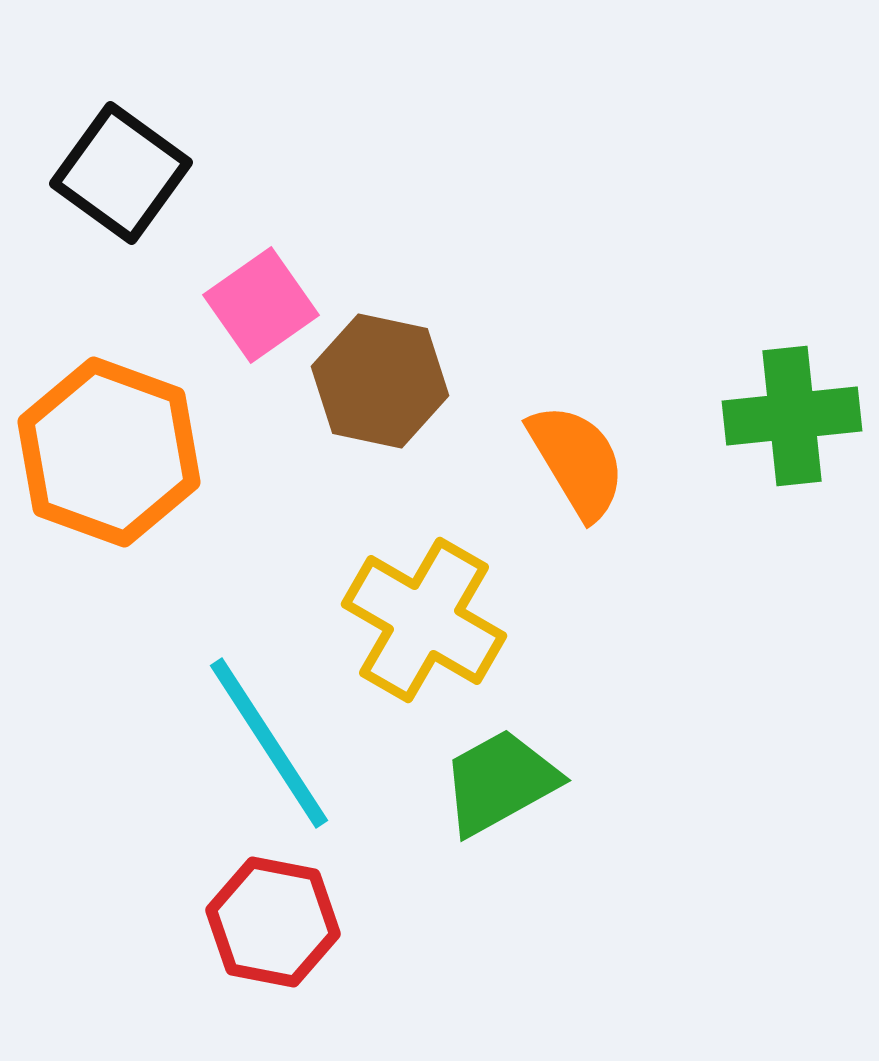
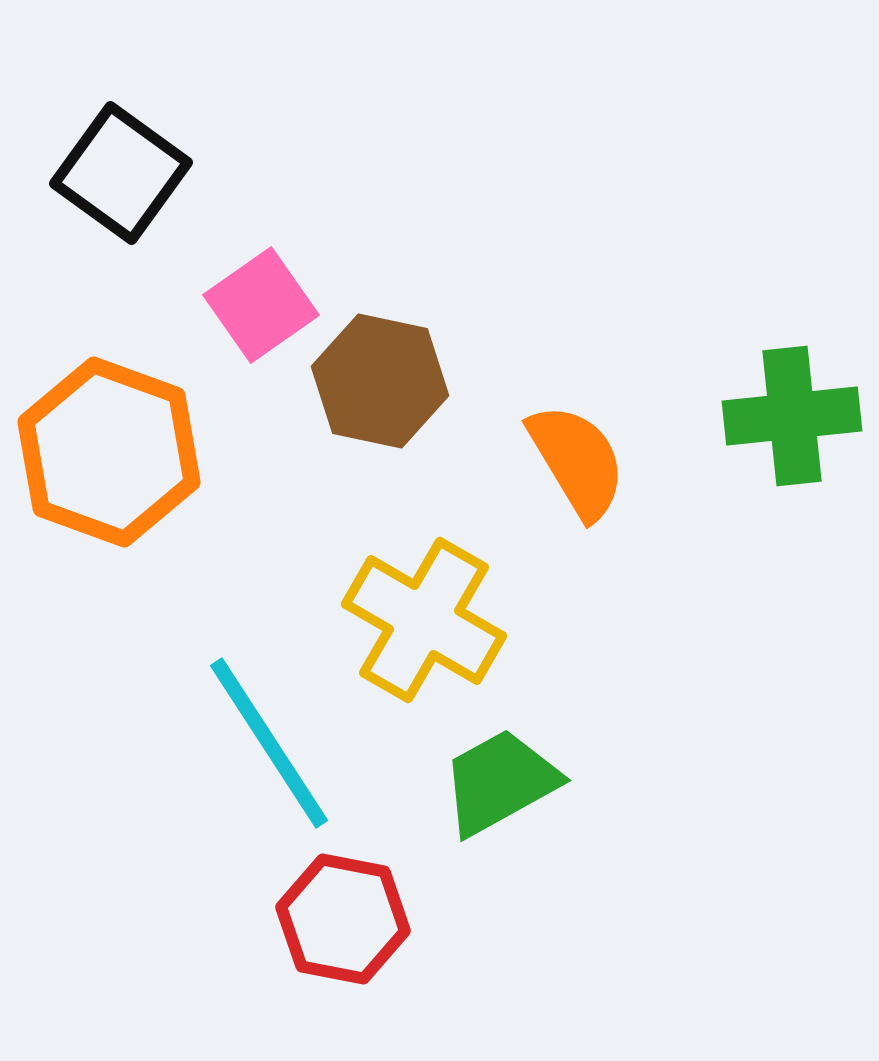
red hexagon: moved 70 px right, 3 px up
